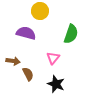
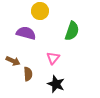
green semicircle: moved 1 px right, 3 px up
brown arrow: rotated 16 degrees clockwise
brown semicircle: rotated 24 degrees clockwise
